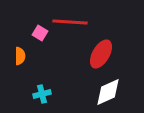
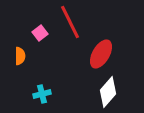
red line: rotated 60 degrees clockwise
pink square: rotated 21 degrees clockwise
white diamond: rotated 24 degrees counterclockwise
